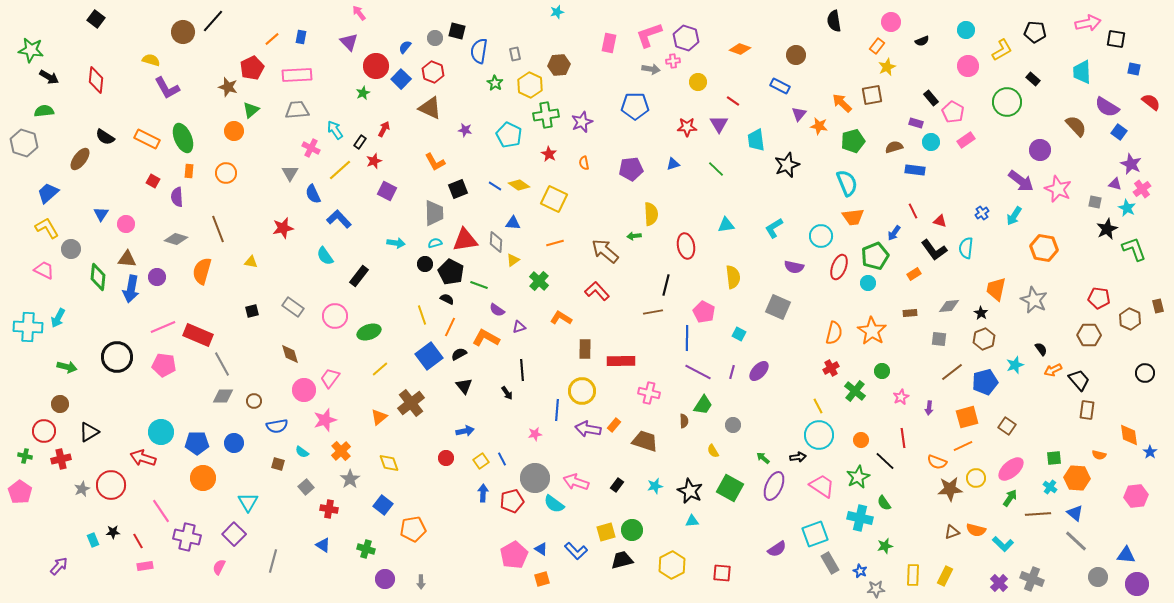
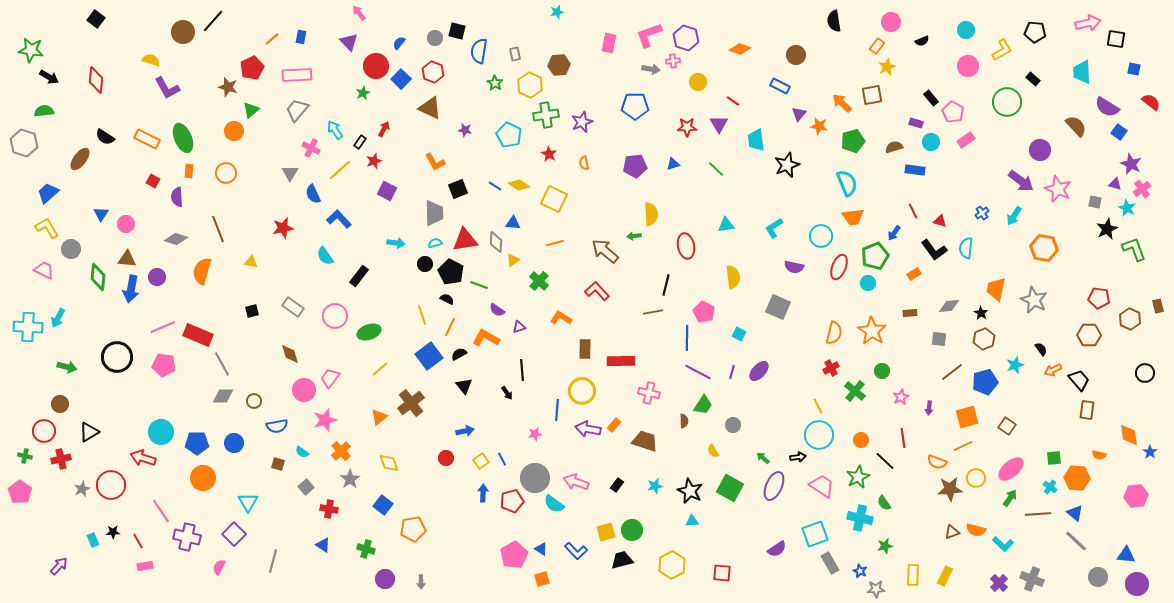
blue semicircle at (405, 47): moved 6 px left, 4 px up
gray trapezoid at (297, 110): rotated 45 degrees counterclockwise
purple pentagon at (631, 169): moved 4 px right, 3 px up
